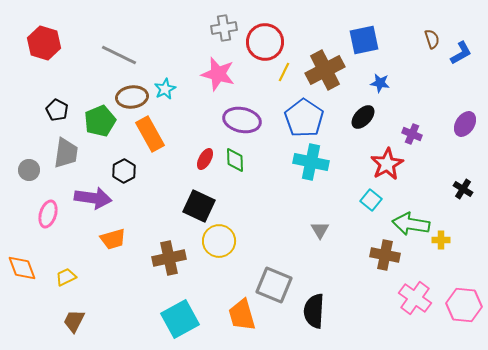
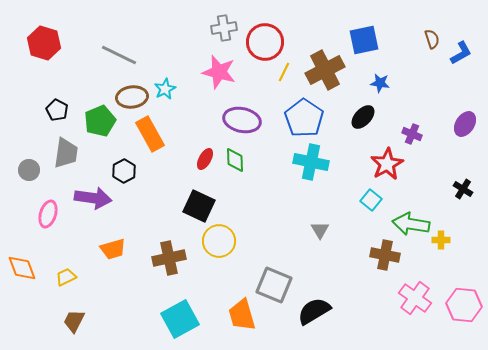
pink star at (218, 74): moved 1 px right, 2 px up
orange trapezoid at (113, 239): moved 10 px down
black semicircle at (314, 311): rotated 56 degrees clockwise
